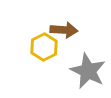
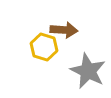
yellow hexagon: rotated 16 degrees counterclockwise
